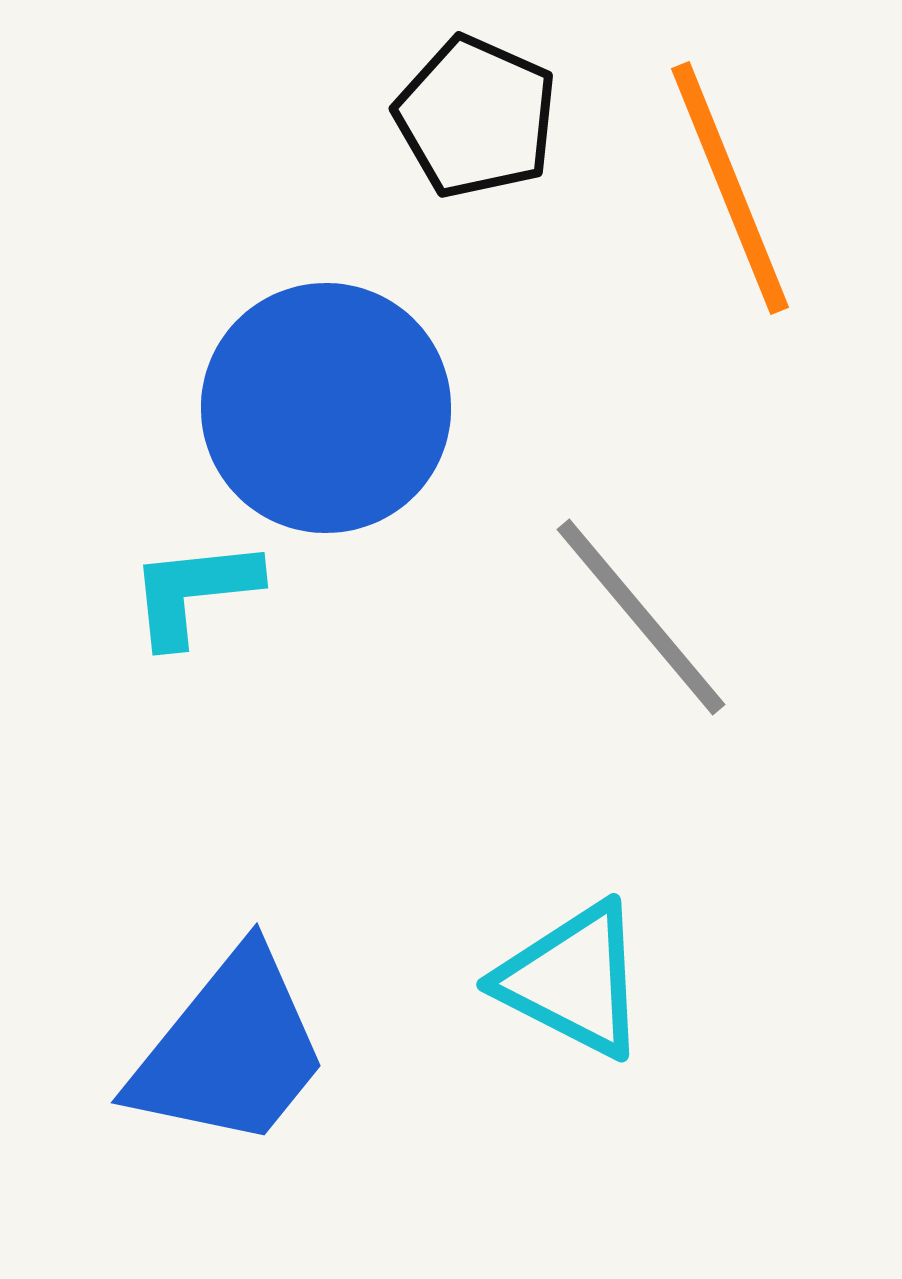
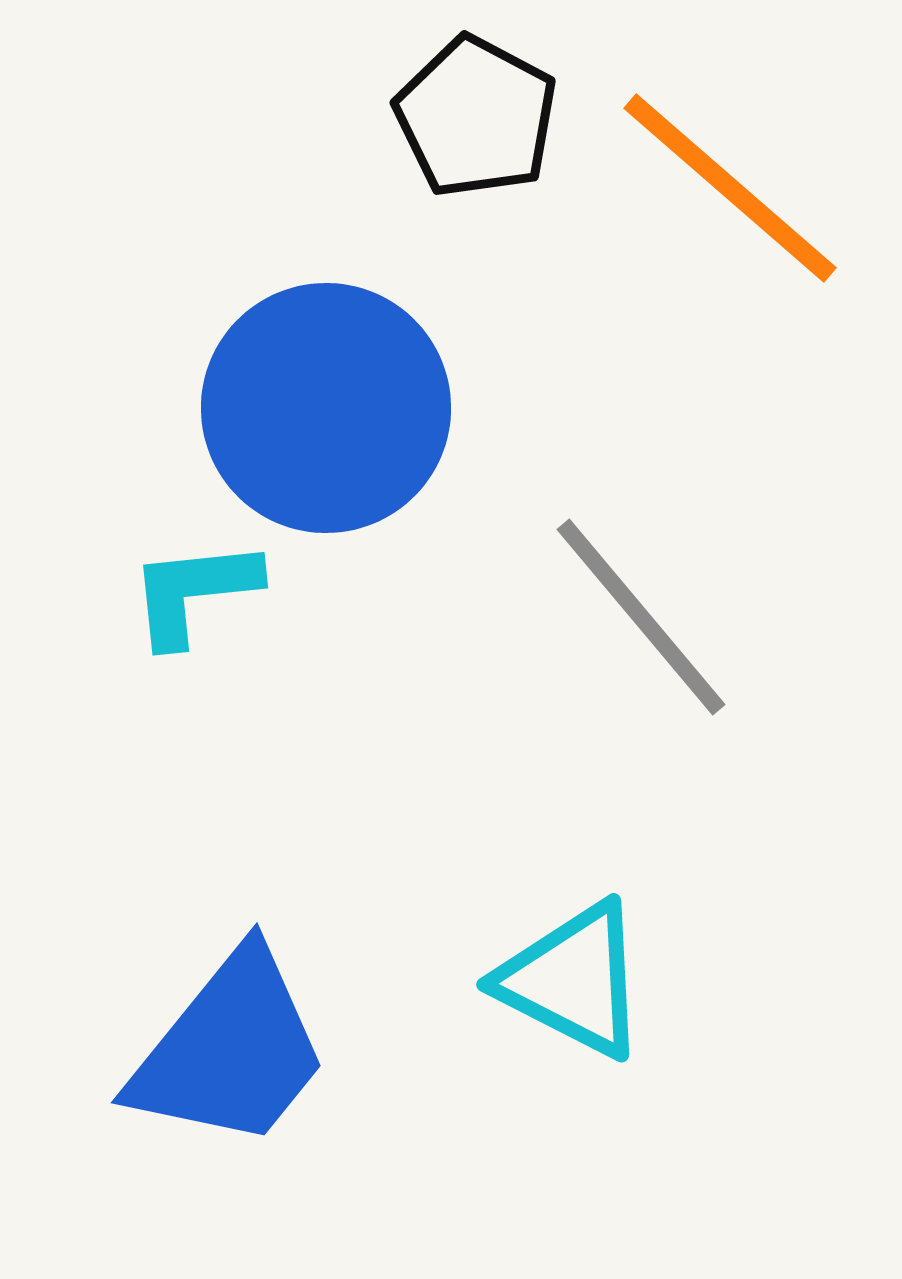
black pentagon: rotated 4 degrees clockwise
orange line: rotated 27 degrees counterclockwise
